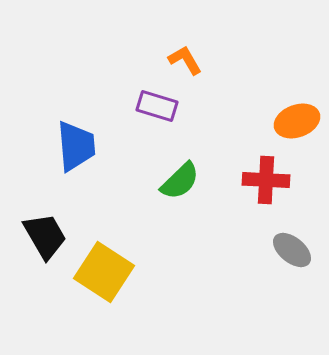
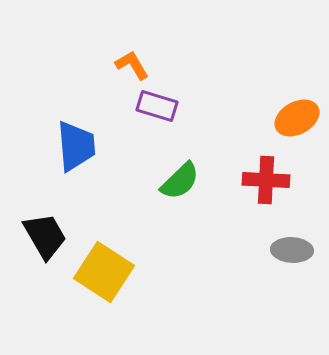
orange L-shape: moved 53 px left, 5 px down
orange ellipse: moved 3 px up; rotated 9 degrees counterclockwise
gray ellipse: rotated 36 degrees counterclockwise
